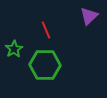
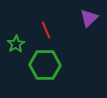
purple triangle: moved 2 px down
green star: moved 2 px right, 5 px up
